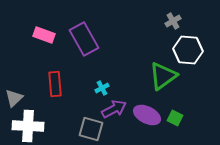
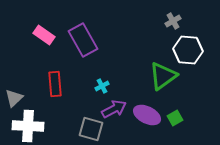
pink rectangle: rotated 15 degrees clockwise
purple rectangle: moved 1 px left, 1 px down
cyan cross: moved 2 px up
green square: rotated 35 degrees clockwise
